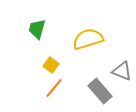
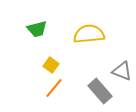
green trapezoid: rotated 120 degrees counterclockwise
yellow semicircle: moved 1 px right, 5 px up; rotated 12 degrees clockwise
